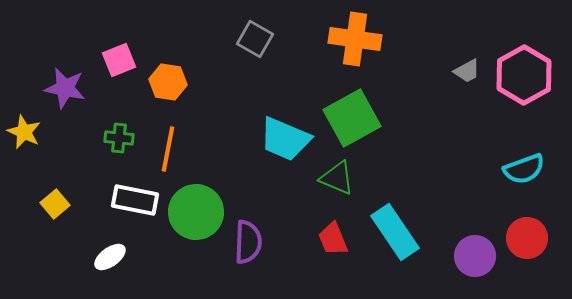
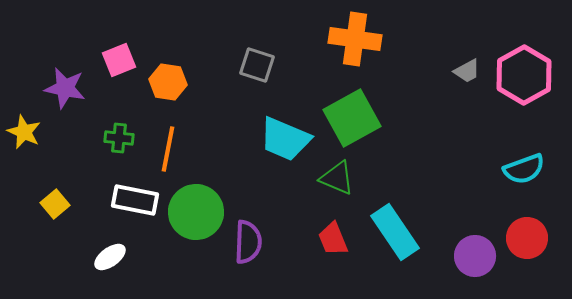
gray square: moved 2 px right, 26 px down; rotated 12 degrees counterclockwise
